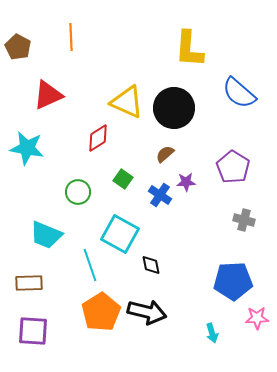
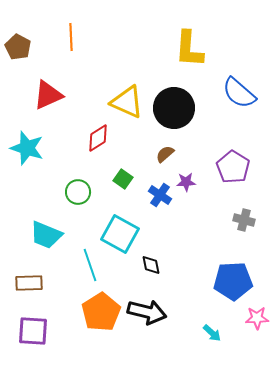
cyan star: rotated 8 degrees clockwise
cyan arrow: rotated 30 degrees counterclockwise
